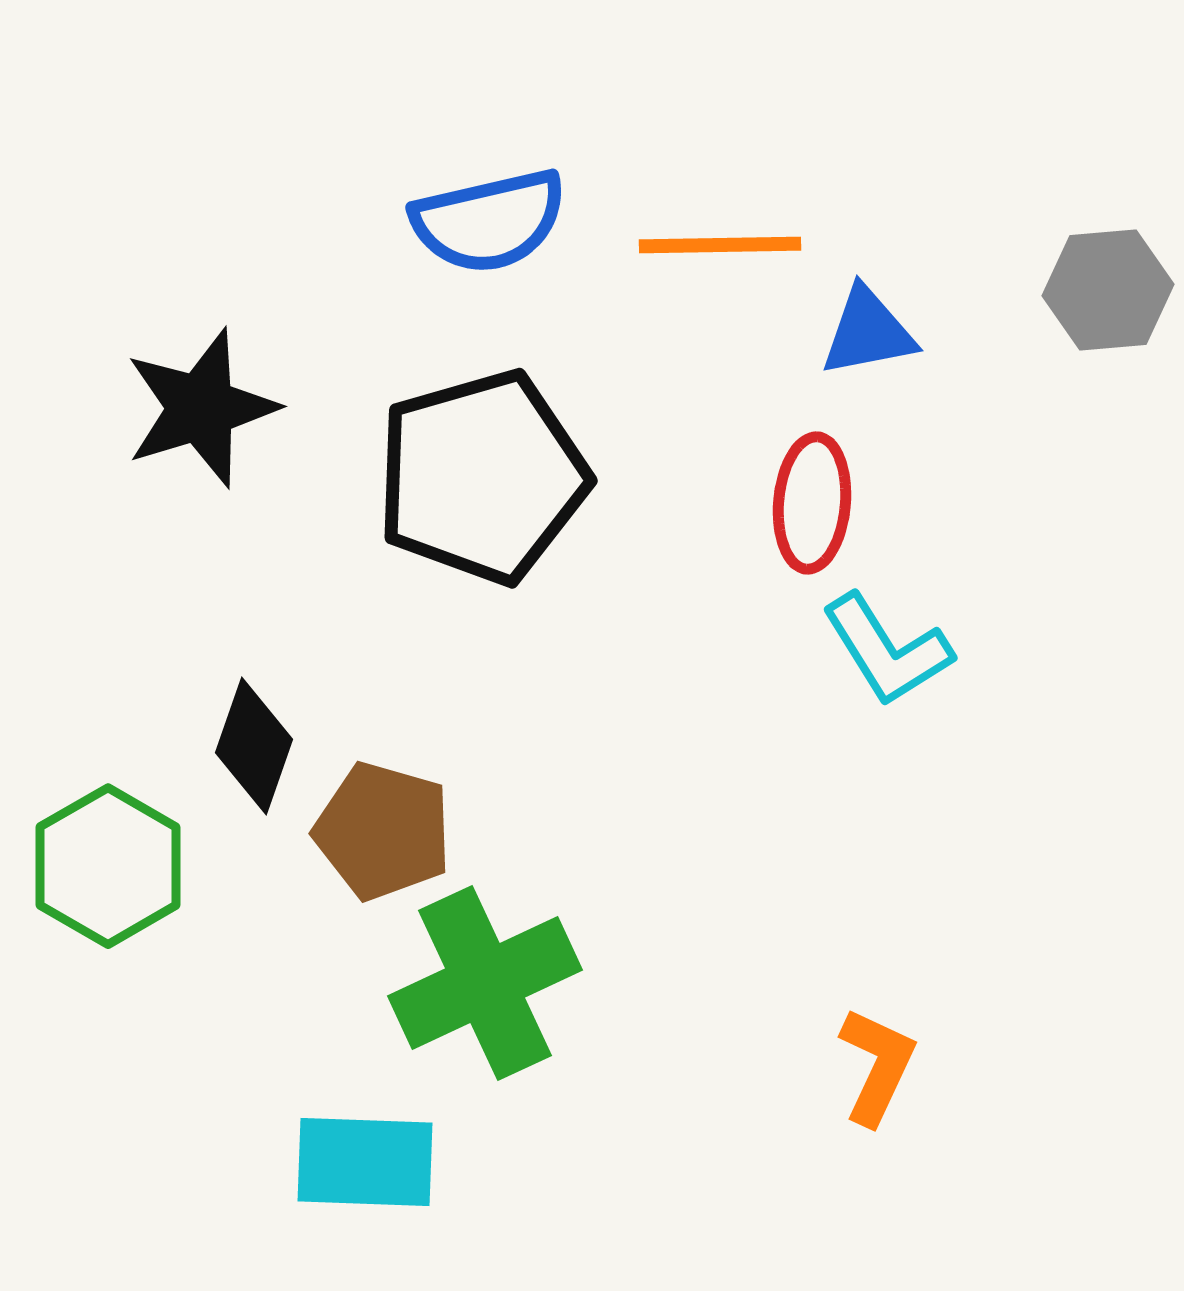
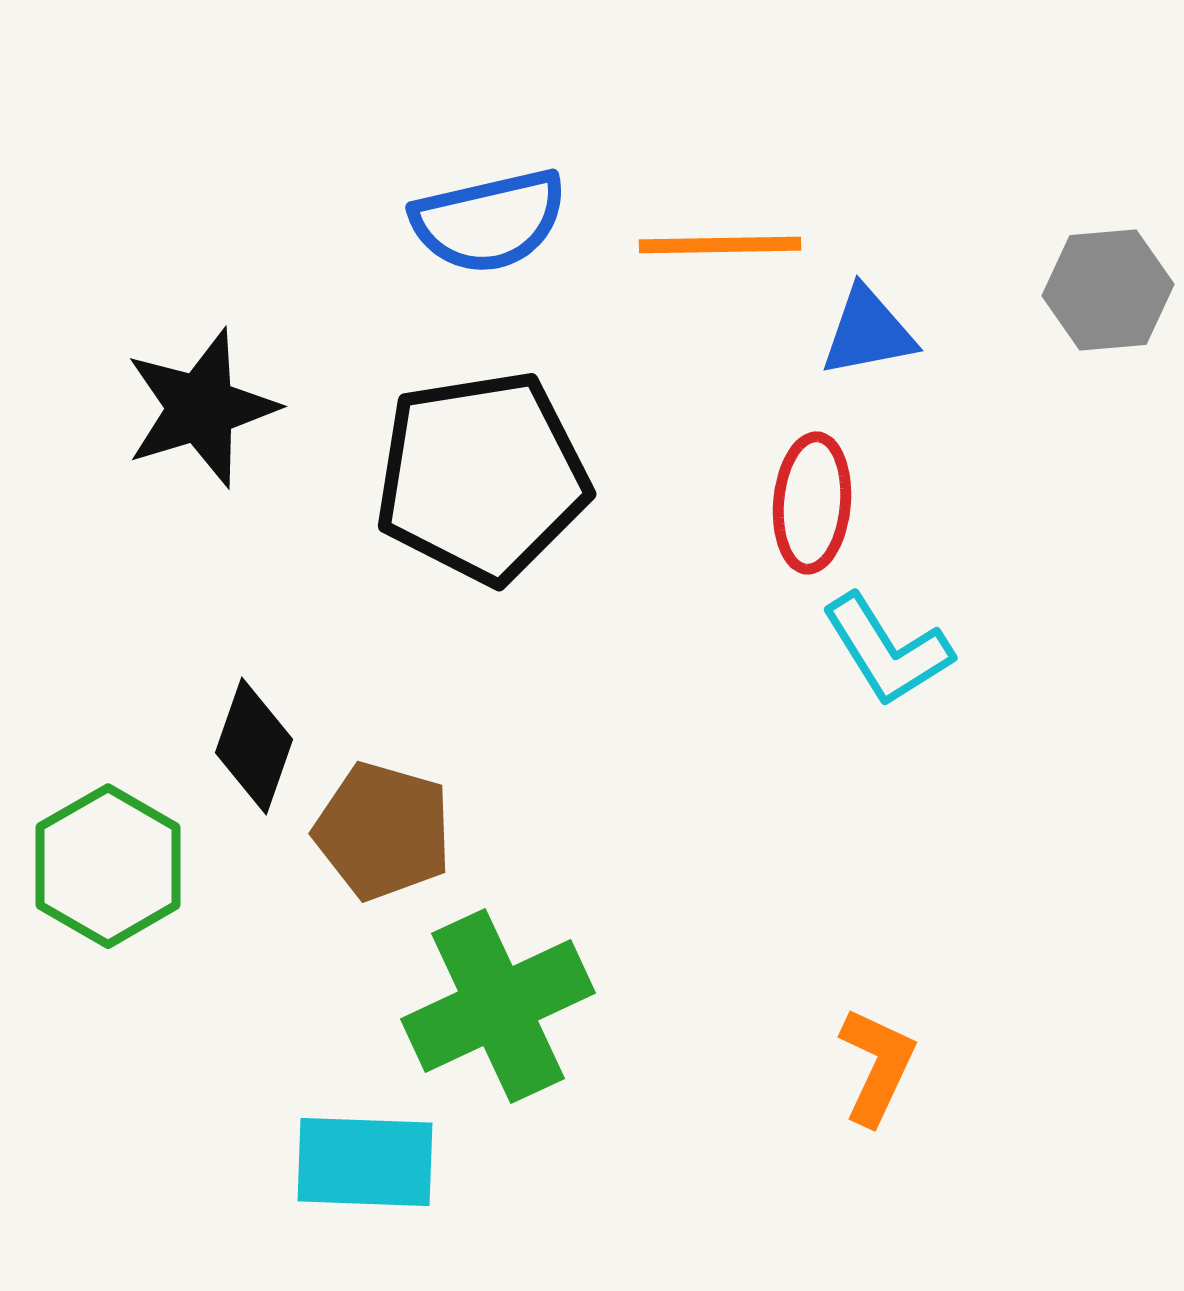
black pentagon: rotated 7 degrees clockwise
green cross: moved 13 px right, 23 px down
